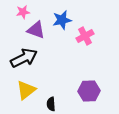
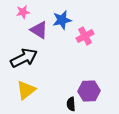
purple triangle: moved 3 px right; rotated 12 degrees clockwise
black semicircle: moved 20 px right
